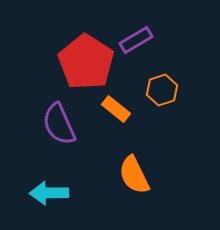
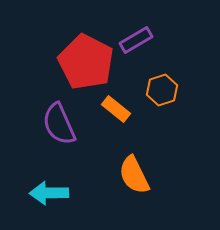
red pentagon: rotated 6 degrees counterclockwise
